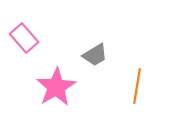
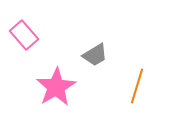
pink rectangle: moved 3 px up
orange line: rotated 8 degrees clockwise
